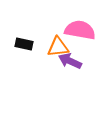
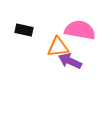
black rectangle: moved 14 px up
